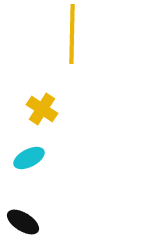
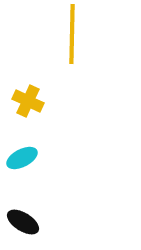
yellow cross: moved 14 px left, 8 px up; rotated 8 degrees counterclockwise
cyan ellipse: moved 7 px left
